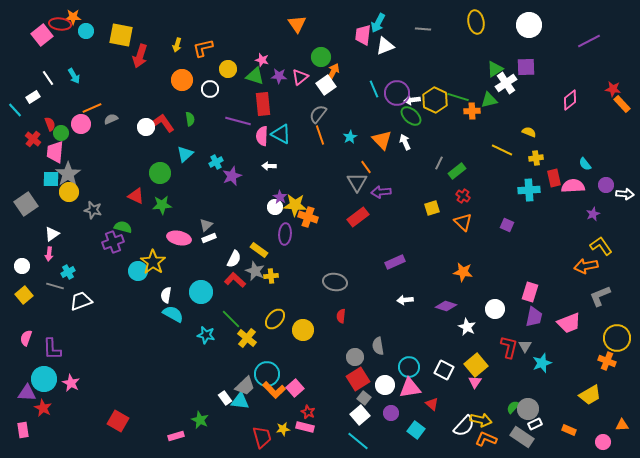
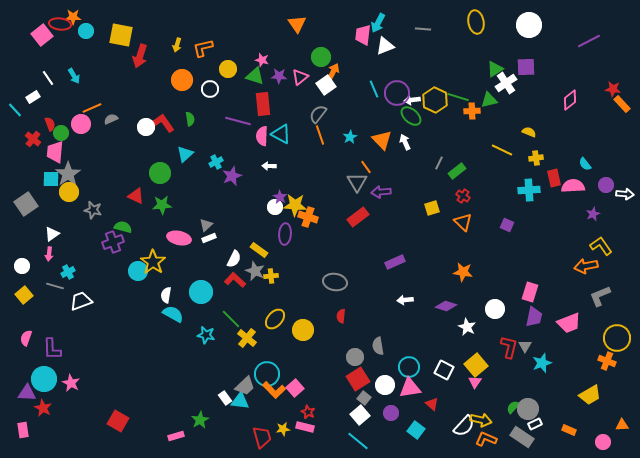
green star at (200, 420): rotated 18 degrees clockwise
